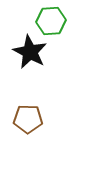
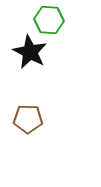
green hexagon: moved 2 px left, 1 px up; rotated 8 degrees clockwise
